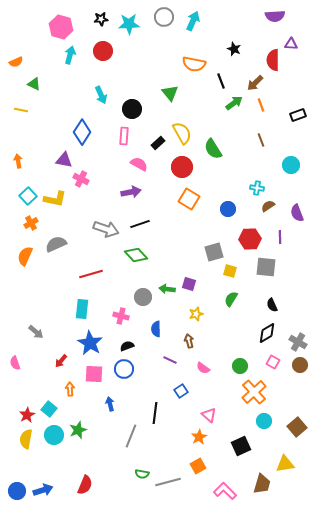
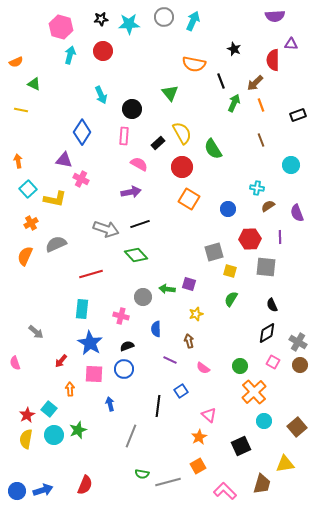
green arrow at (234, 103): rotated 30 degrees counterclockwise
cyan square at (28, 196): moved 7 px up
black line at (155, 413): moved 3 px right, 7 px up
